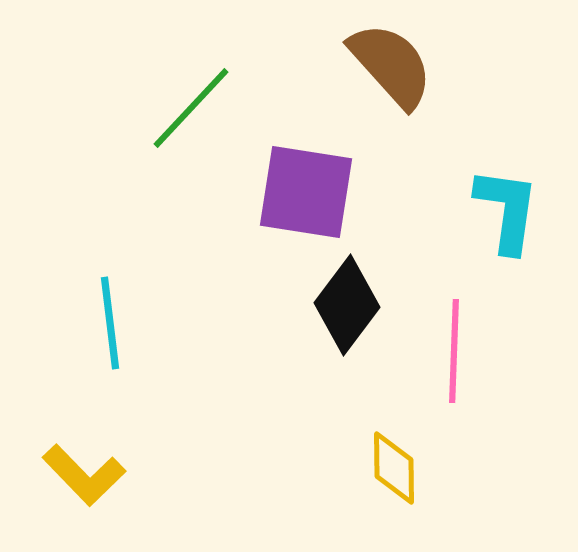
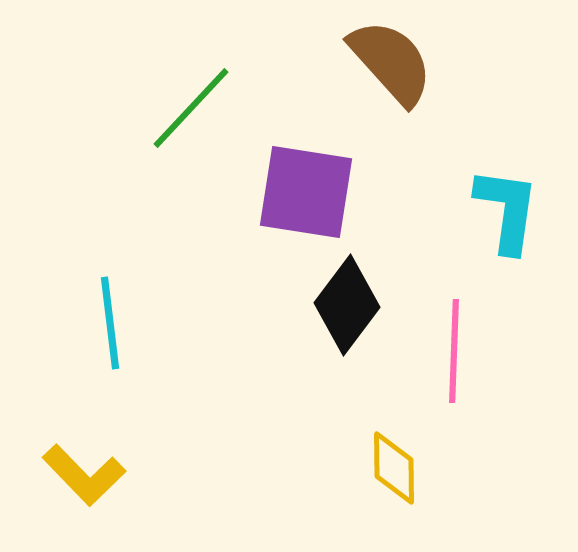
brown semicircle: moved 3 px up
